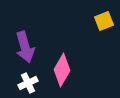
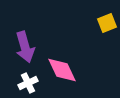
yellow square: moved 3 px right, 2 px down
pink diamond: rotated 56 degrees counterclockwise
